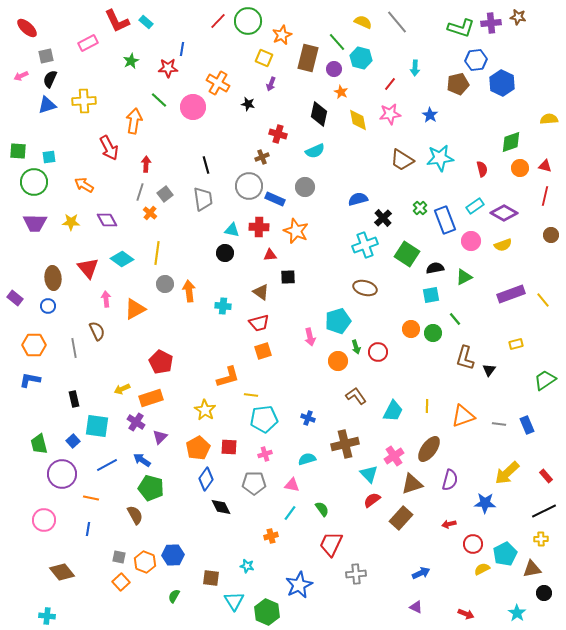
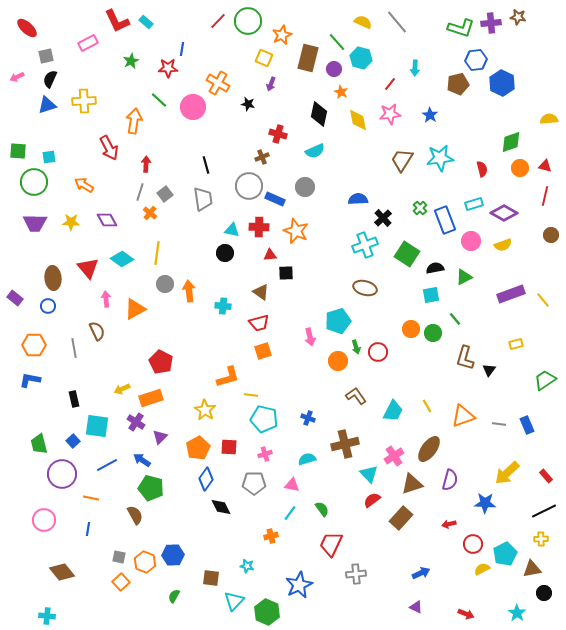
pink arrow at (21, 76): moved 4 px left, 1 px down
brown trapezoid at (402, 160): rotated 90 degrees clockwise
blue semicircle at (358, 199): rotated 12 degrees clockwise
cyan rectangle at (475, 206): moved 1 px left, 2 px up; rotated 18 degrees clockwise
black square at (288, 277): moved 2 px left, 4 px up
yellow line at (427, 406): rotated 32 degrees counterclockwise
cyan pentagon at (264, 419): rotated 20 degrees clockwise
cyan triangle at (234, 601): rotated 15 degrees clockwise
